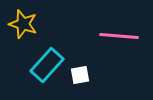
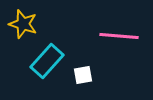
cyan rectangle: moved 4 px up
white square: moved 3 px right
